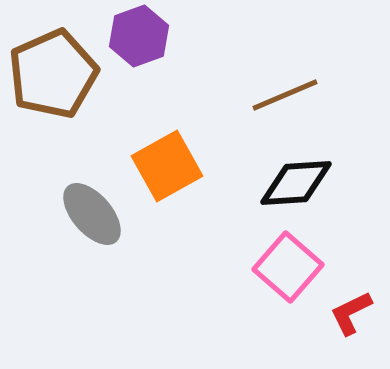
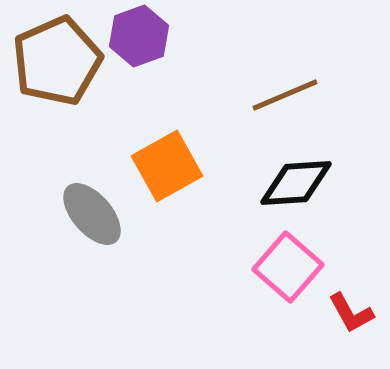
brown pentagon: moved 4 px right, 13 px up
red L-shape: rotated 93 degrees counterclockwise
